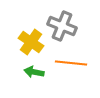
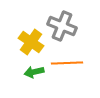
orange line: moved 4 px left; rotated 8 degrees counterclockwise
green arrow: rotated 24 degrees counterclockwise
